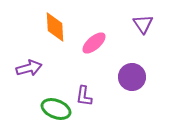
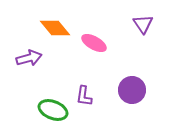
orange diamond: moved 1 px down; rotated 36 degrees counterclockwise
pink ellipse: rotated 70 degrees clockwise
purple arrow: moved 10 px up
purple circle: moved 13 px down
green ellipse: moved 3 px left, 1 px down
